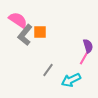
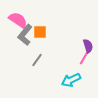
gray line: moved 11 px left, 10 px up
